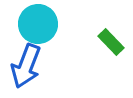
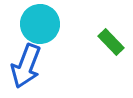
cyan circle: moved 2 px right
